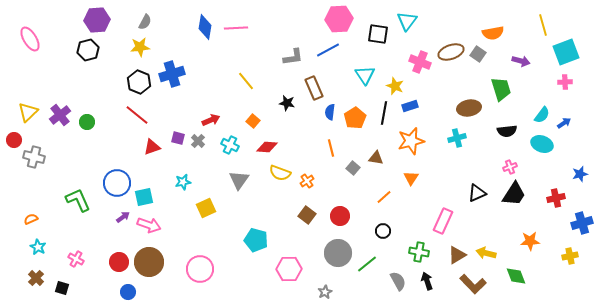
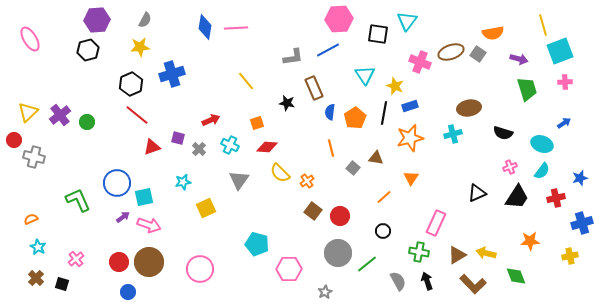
gray semicircle at (145, 22): moved 2 px up
cyan square at (566, 52): moved 6 px left, 1 px up
purple arrow at (521, 61): moved 2 px left, 2 px up
black hexagon at (139, 82): moved 8 px left, 2 px down; rotated 15 degrees clockwise
green trapezoid at (501, 89): moved 26 px right
cyan semicircle at (542, 115): moved 56 px down
orange square at (253, 121): moved 4 px right, 2 px down; rotated 32 degrees clockwise
black semicircle at (507, 131): moved 4 px left, 2 px down; rotated 24 degrees clockwise
cyan cross at (457, 138): moved 4 px left, 4 px up
gray cross at (198, 141): moved 1 px right, 8 px down
orange star at (411, 141): moved 1 px left, 3 px up
yellow semicircle at (280, 173): rotated 25 degrees clockwise
blue star at (580, 174): moved 4 px down
black trapezoid at (514, 194): moved 3 px right, 3 px down
brown square at (307, 215): moved 6 px right, 4 px up
pink rectangle at (443, 221): moved 7 px left, 2 px down
cyan pentagon at (256, 240): moved 1 px right, 4 px down
pink cross at (76, 259): rotated 21 degrees clockwise
black square at (62, 288): moved 4 px up
